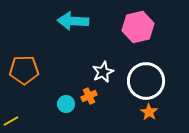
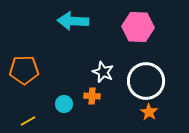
pink hexagon: rotated 16 degrees clockwise
white star: rotated 25 degrees counterclockwise
orange cross: moved 3 px right; rotated 28 degrees clockwise
cyan circle: moved 2 px left
yellow line: moved 17 px right
